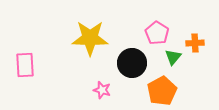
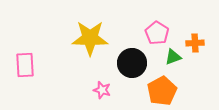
green triangle: rotated 30 degrees clockwise
